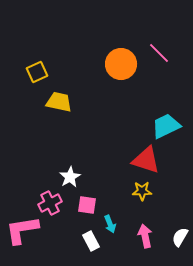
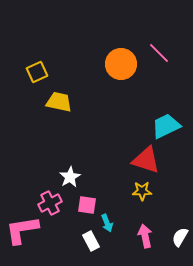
cyan arrow: moved 3 px left, 1 px up
